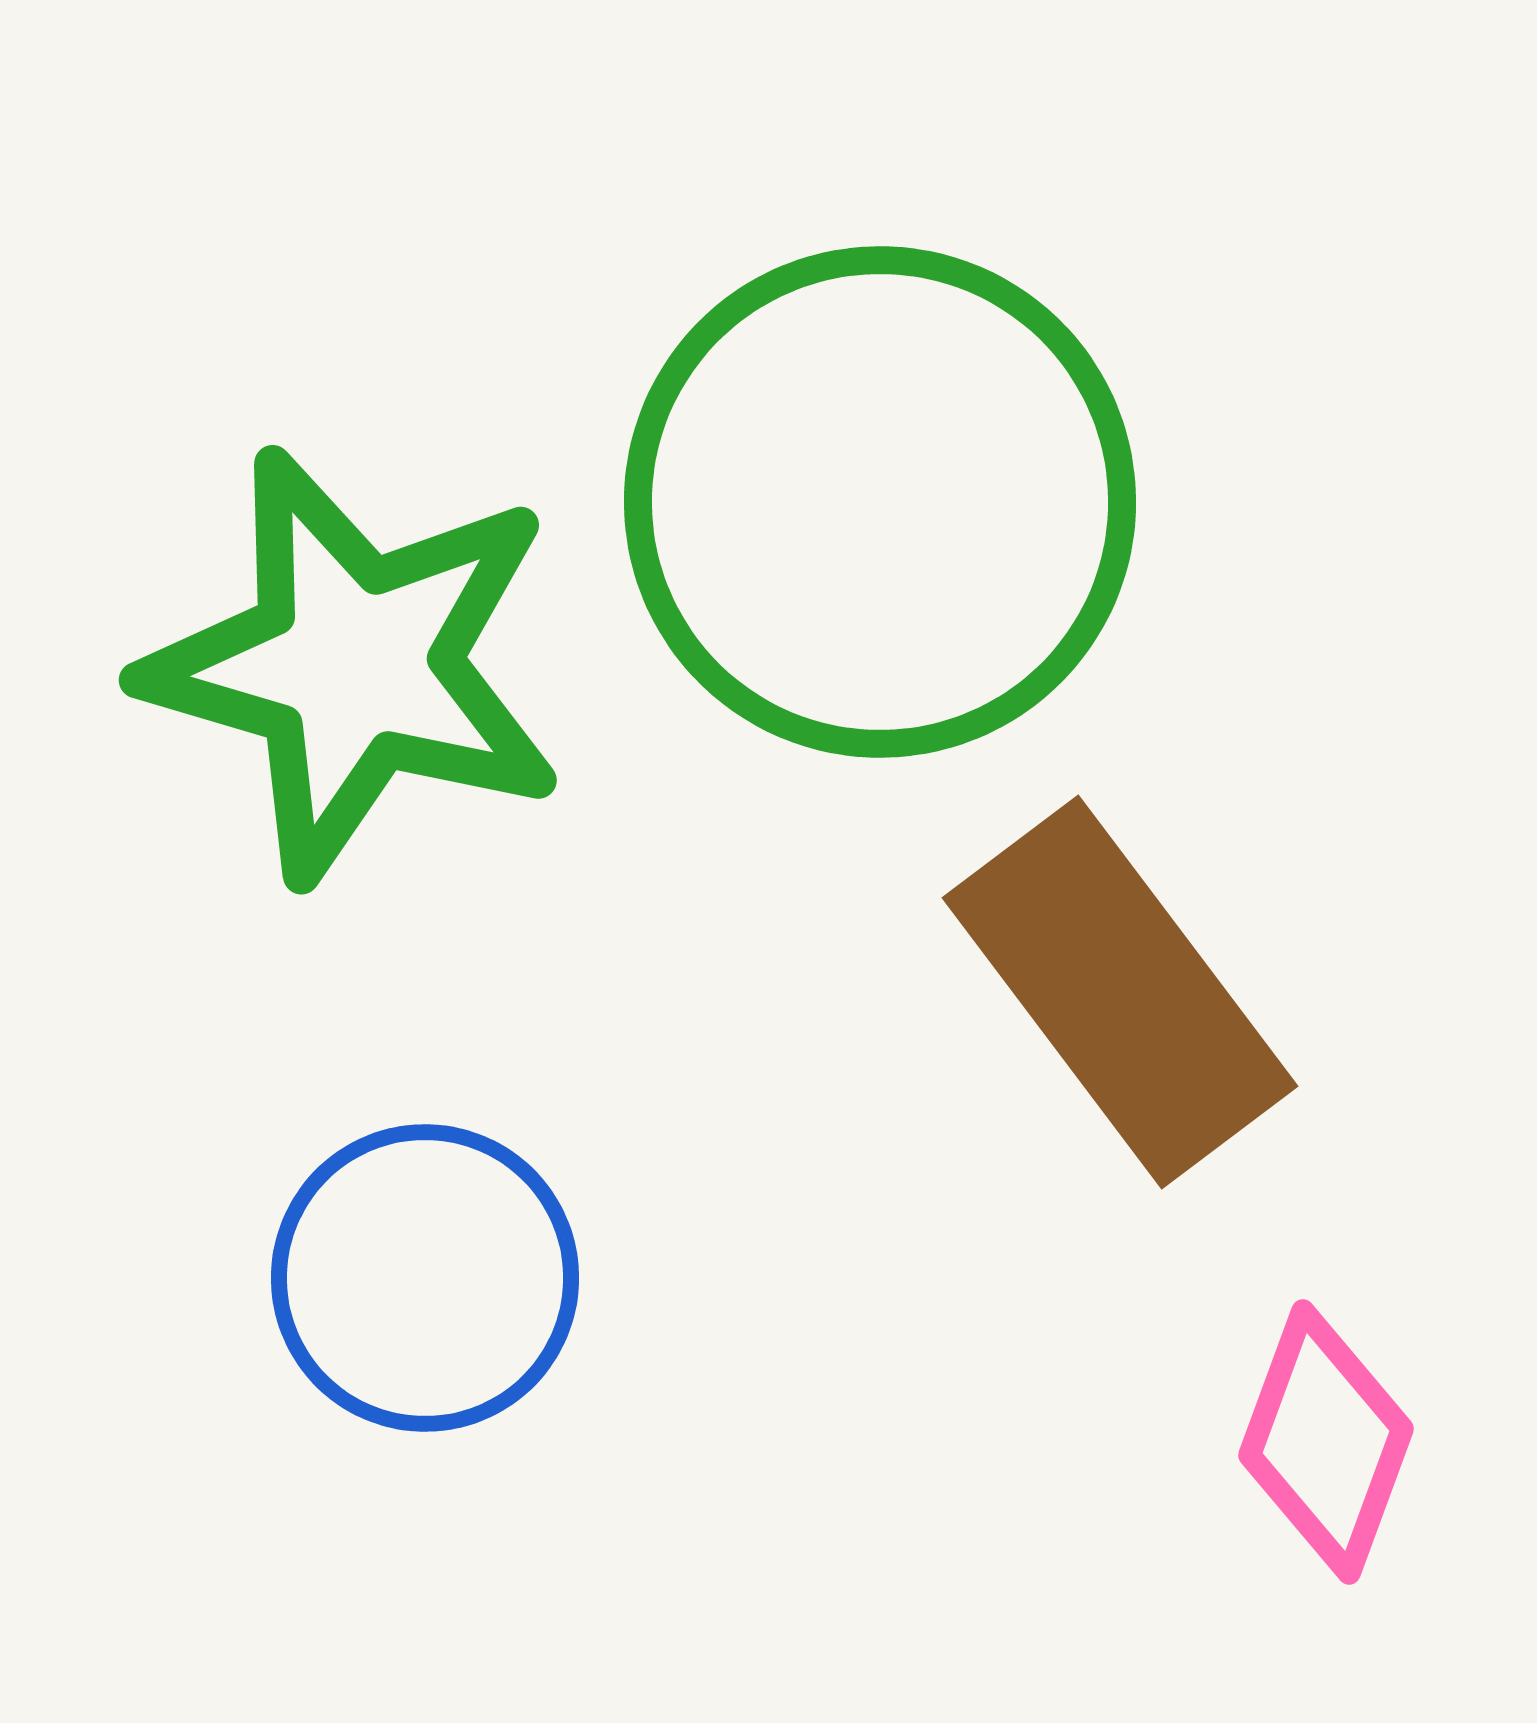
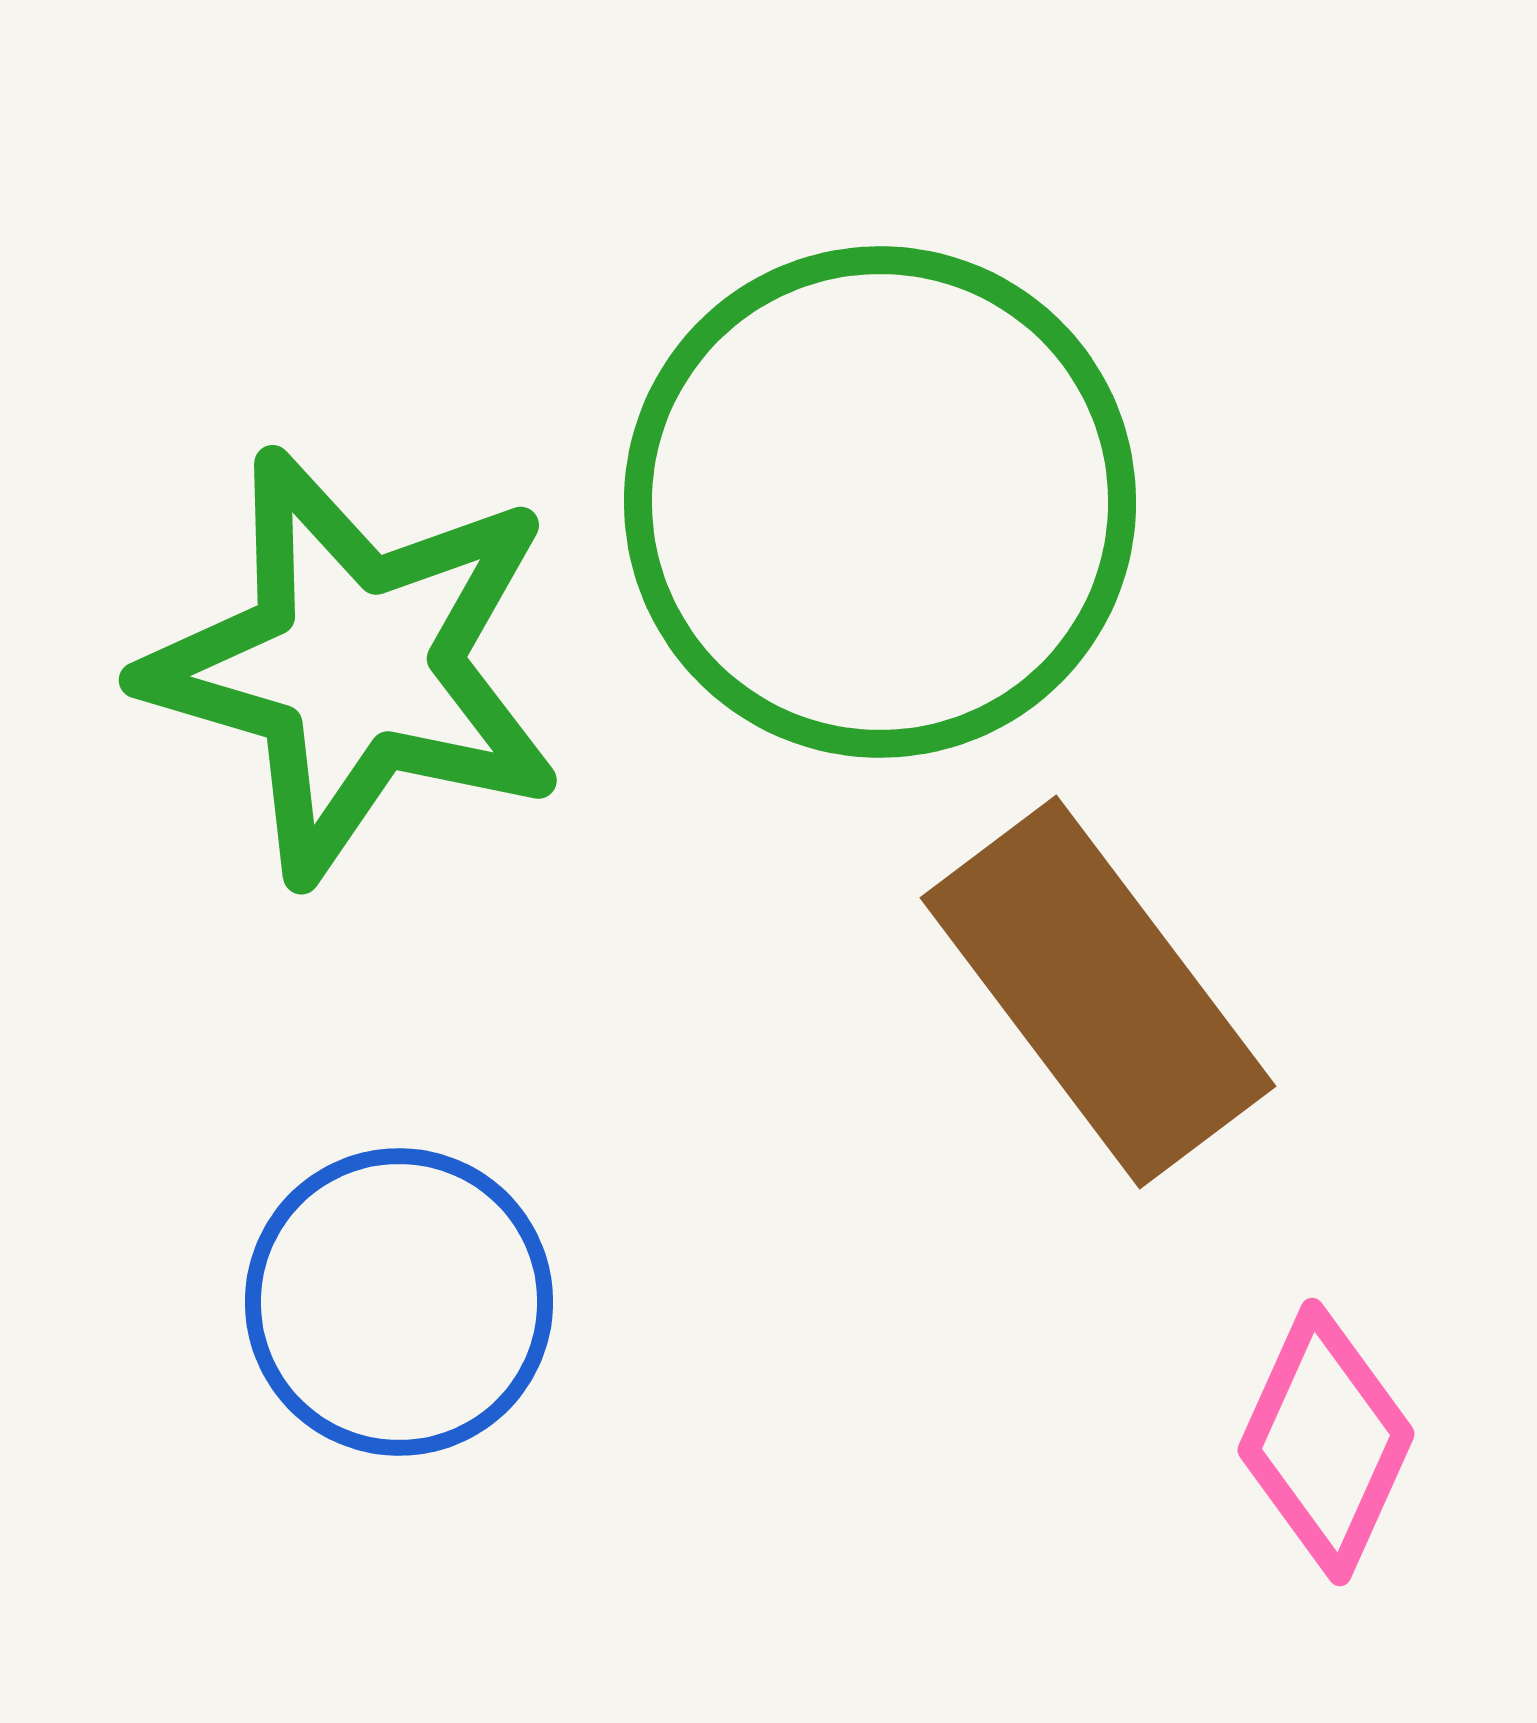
brown rectangle: moved 22 px left
blue circle: moved 26 px left, 24 px down
pink diamond: rotated 4 degrees clockwise
